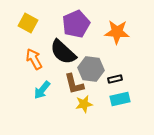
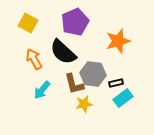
purple pentagon: moved 1 px left, 2 px up
orange star: moved 1 px right, 9 px down; rotated 20 degrees counterclockwise
gray hexagon: moved 2 px right, 5 px down
black rectangle: moved 1 px right, 4 px down
cyan rectangle: moved 3 px right, 1 px up; rotated 24 degrees counterclockwise
